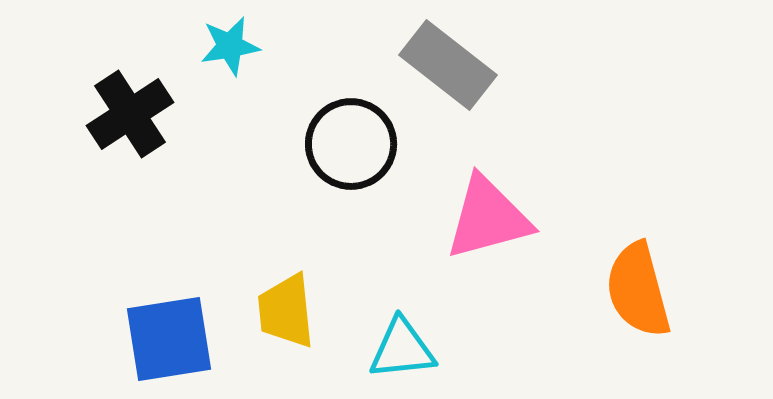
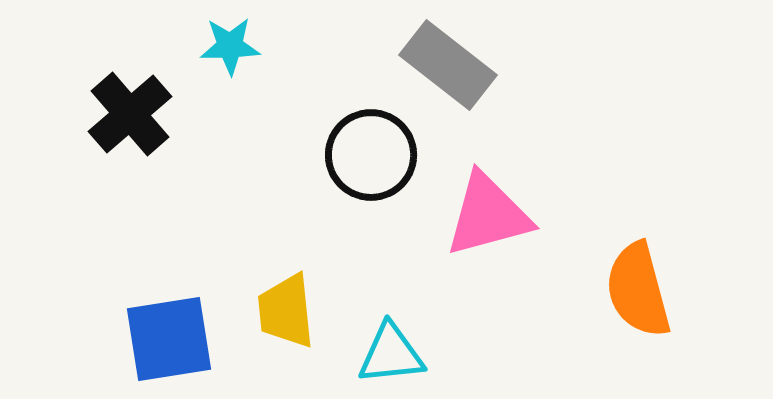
cyan star: rotated 8 degrees clockwise
black cross: rotated 8 degrees counterclockwise
black circle: moved 20 px right, 11 px down
pink triangle: moved 3 px up
cyan triangle: moved 11 px left, 5 px down
